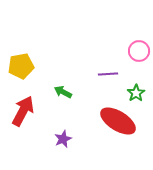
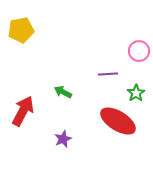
yellow pentagon: moved 36 px up
